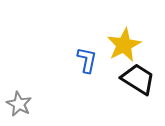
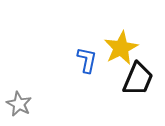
yellow star: moved 3 px left, 3 px down
black trapezoid: rotated 81 degrees clockwise
